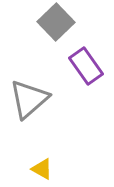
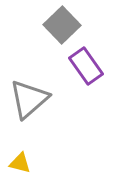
gray square: moved 6 px right, 3 px down
yellow triangle: moved 22 px left, 6 px up; rotated 15 degrees counterclockwise
